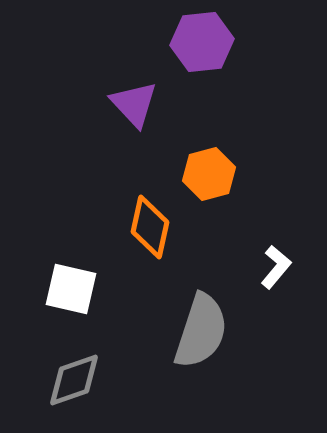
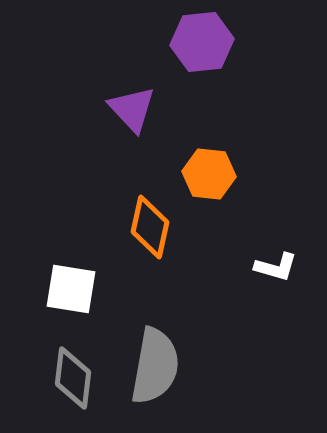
purple triangle: moved 2 px left, 5 px down
orange hexagon: rotated 21 degrees clockwise
white L-shape: rotated 66 degrees clockwise
white square: rotated 4 degrees counterclockwise
gray semicircle: moved 46 px left, 35 px down; rotated 8 degrees counterclockwise
gray diamond: moved 1 px left, 2 px up; rotated 64 degrees counterclockwise
